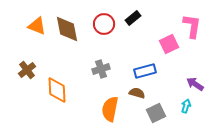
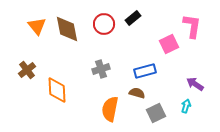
orange triangle: rotated 30 degrees clockwise
